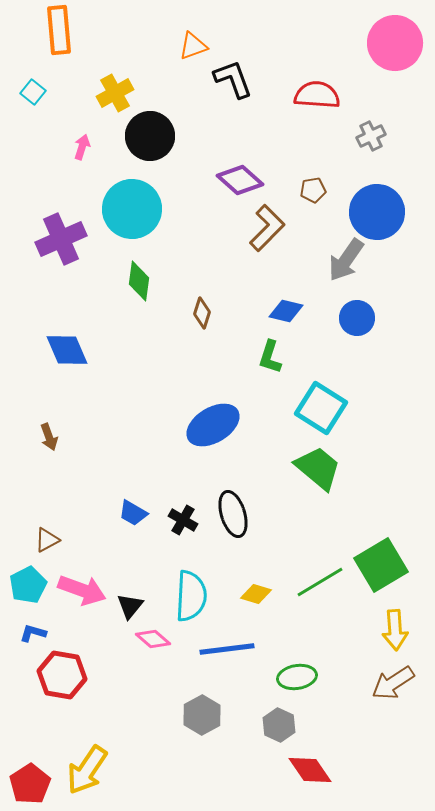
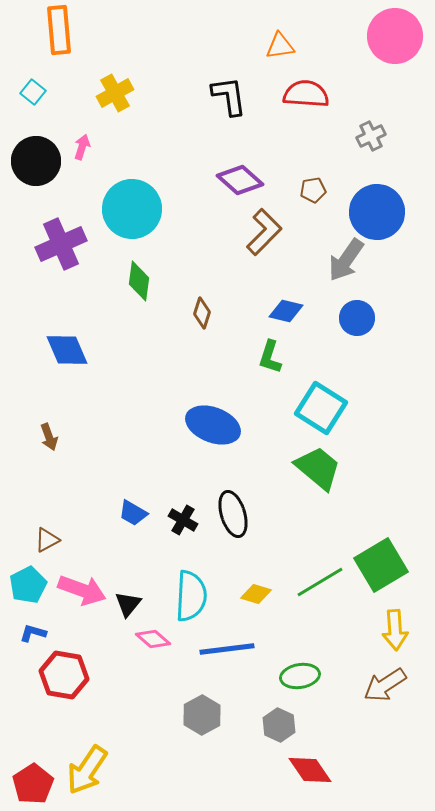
pink circle at (395, 43): moved 7 px up
orange triangle at (193, 46): moved 87 px right; rotated 12 degrees clockwise
black L-shape at (233, 79): moved 4 px left, 17 px down; rotated 12 degrees clockwise
red semicircle at (317, 95): moved 11 px left, 1 px up
black circle at (150, 136): moved 114 px left, 25 px down
brown L-shape at (267, 228): moved 3 px left, 4 px down
purple cross at (61, 239): moved 5 px down
blue ellipse at (213, 425): rotated 52 degrees clockwise
black triangle at (130, 606): moved 2 px left, 2 px up
red hexagon at (62, 675): moved 2 px right
green ellipse at (297, 677): moved 3 px right, 1 px up
brown arrow at (393, 683): moved 8 px left, 2 px down
red pentagon at (30, 784): moved 3 px right
